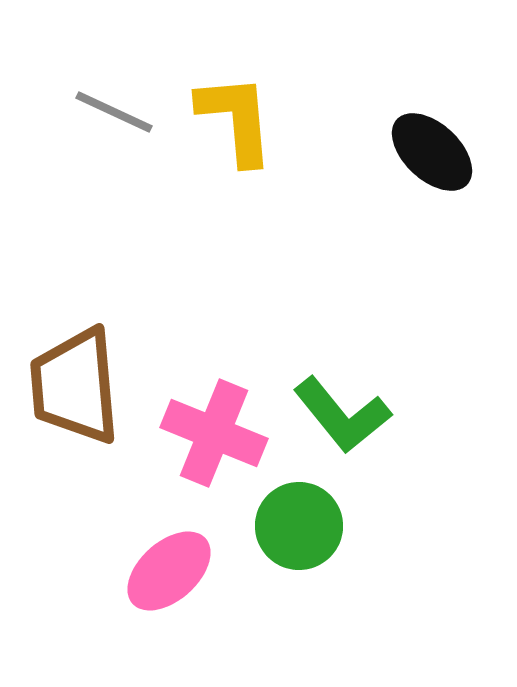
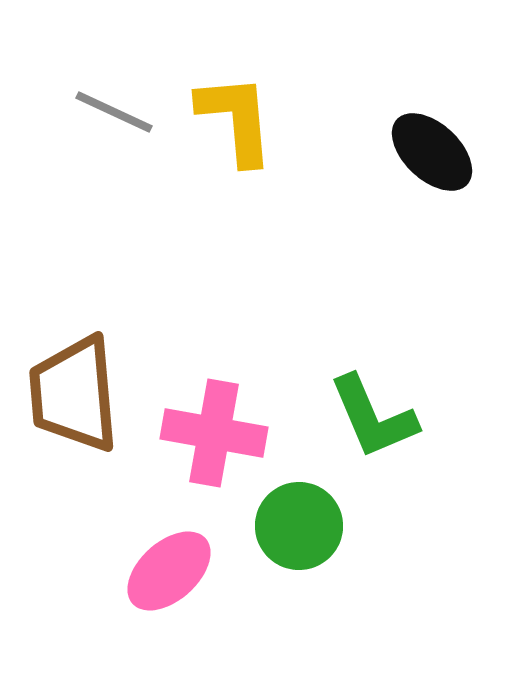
brown trapezoid: moved 1 px left, 8 px down
green L-shape: moved 31 px right, 2 px down; rotated 16 degrees clockwise
pink cross: rotated 12 degrees counterclockwise
